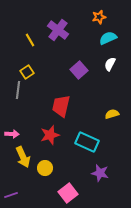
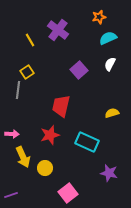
yellow semicircle: moved 1 px up
purple star: moved 9 px right
